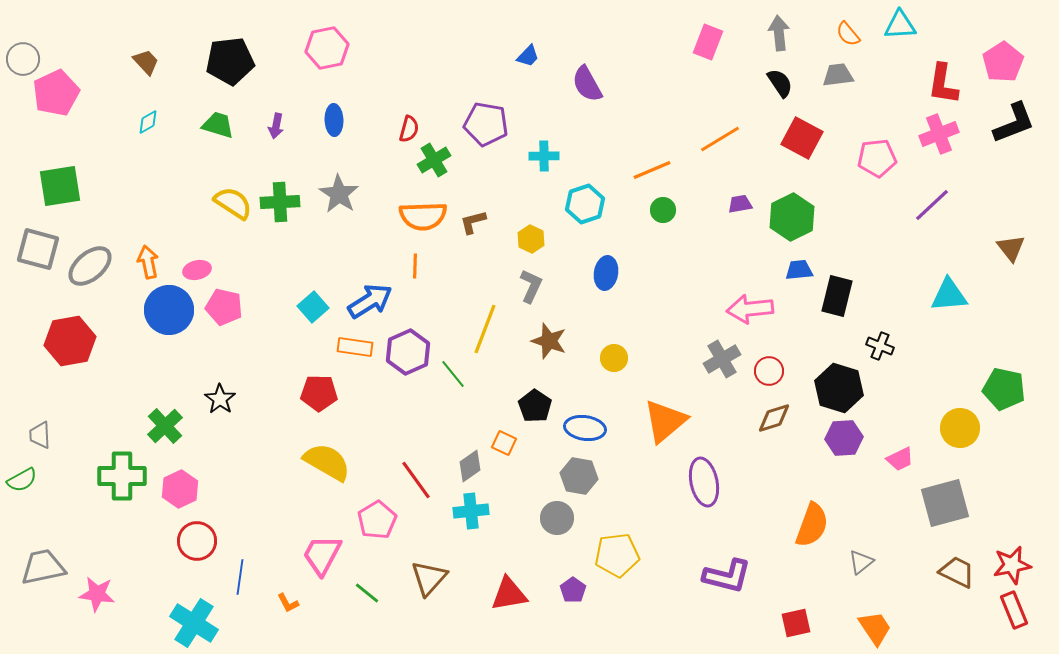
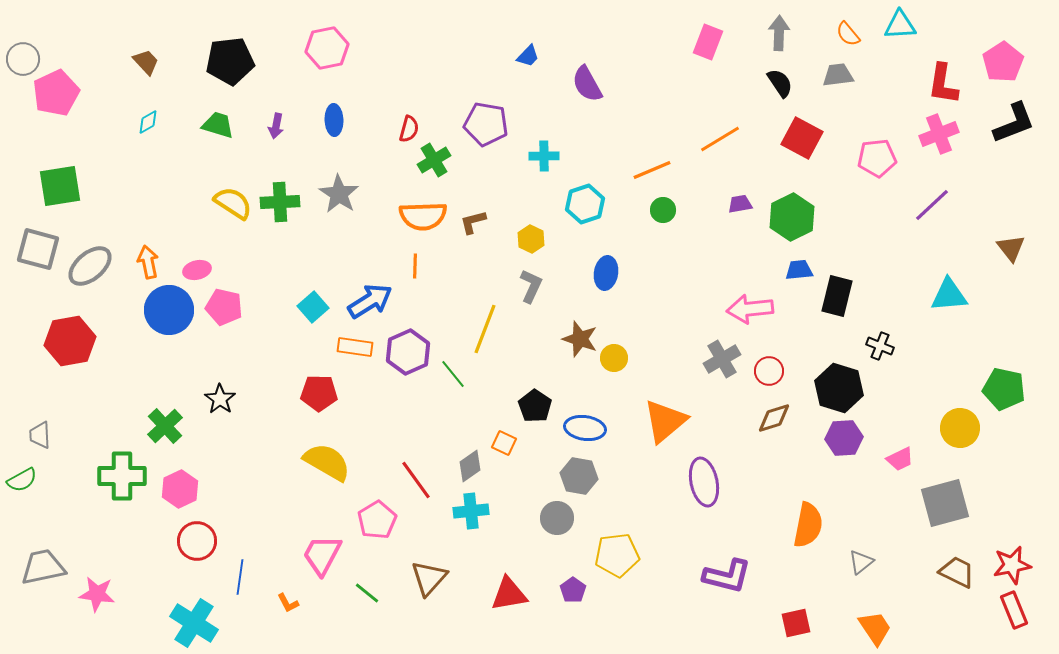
gray arrow at (779, 33): rotated 8 degrees clockwise
brown star at (549, 341): moved 31 px right, 2 px up
orange semicircle at (812, 525): moved 4 px left; rotated 9 degrees counterclockwise
